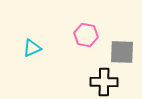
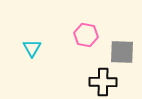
cyan triangle: rotated 36 degrees counterclockwise
black cross: moved 1 px left
